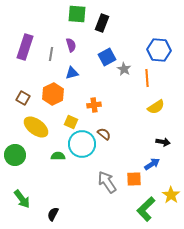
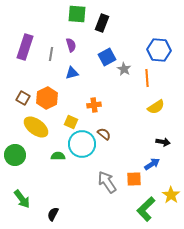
orange hexagon: moved 6 px left, 4 px down
